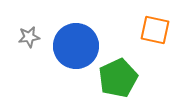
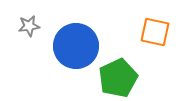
orange square: moved 2 px down
gray star: moved 11 px up
